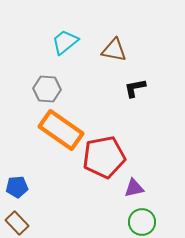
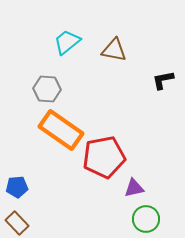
cyan trapezoid: moved 2 px right
black L-shape: moved 28 px right, 8 px up
green circle: moved 4 px right, 3 px up
